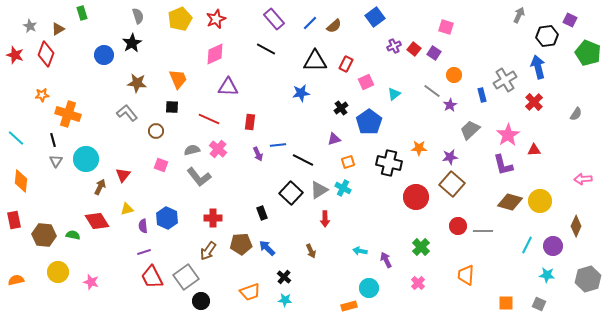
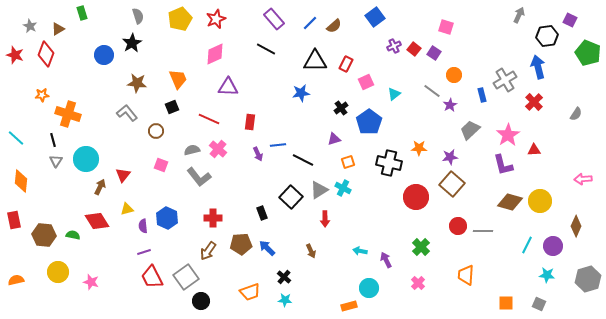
black square at (172, 107): rotated 24 degrees counterclockwise
black square at (291, 193): moved 4 px down
